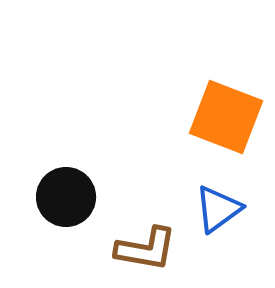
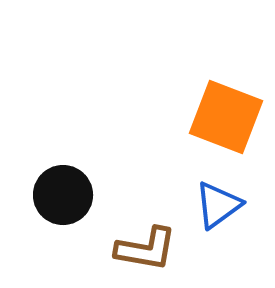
black circle: moved 3 px left, 2 px up
blue triangle: moved 4 px up
